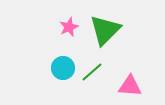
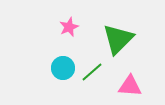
green triangle: moved 13 px right, 9 px down
